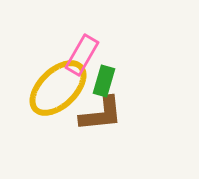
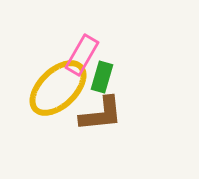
green rectangle: moved 2 px left, 4 px up
